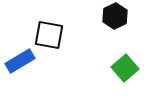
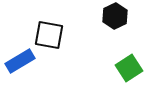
green square: moved 4 px right; rotated 8 degrees clockwise
